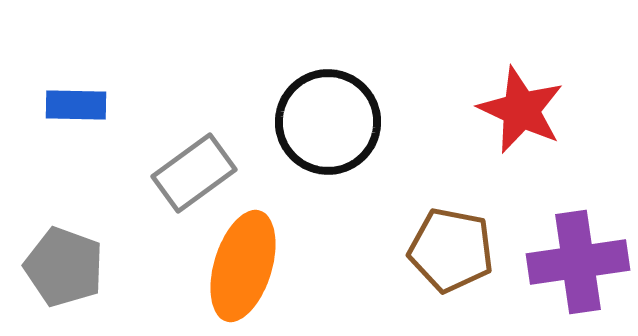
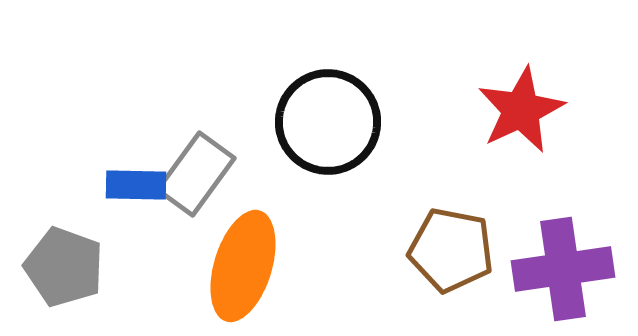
blue rectangle: moved 60 px right, 80 px down
red star: rotated 22 degrees clockwise
gray rectangle: moved 2 px right, 1 px down; rotated 18 degrees counterclockwise
purple cross: moved 15 px left, 7 px down
